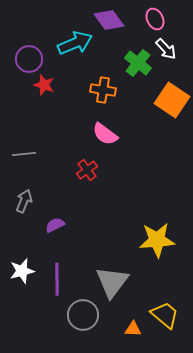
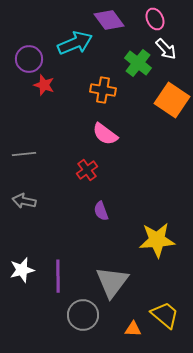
gray arrow: rotated 100 degrees counterclockwise
purple semicircle: moved 46 px right, 14 px up; rotated 84 degrees counterclockwise
white star: moved 1 px up
purple line: moved 1 px right, 3 px up
